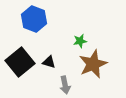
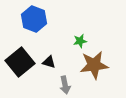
brown star: moved 1 px right, 1 px down; rotated 16 degrees clockwise
